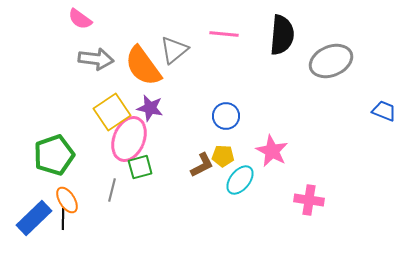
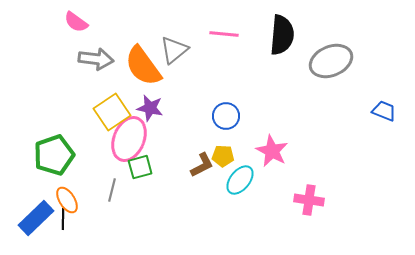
pink semicircle: moved 4 px left, 3 px down
blue rectangle: moved 2 px right
